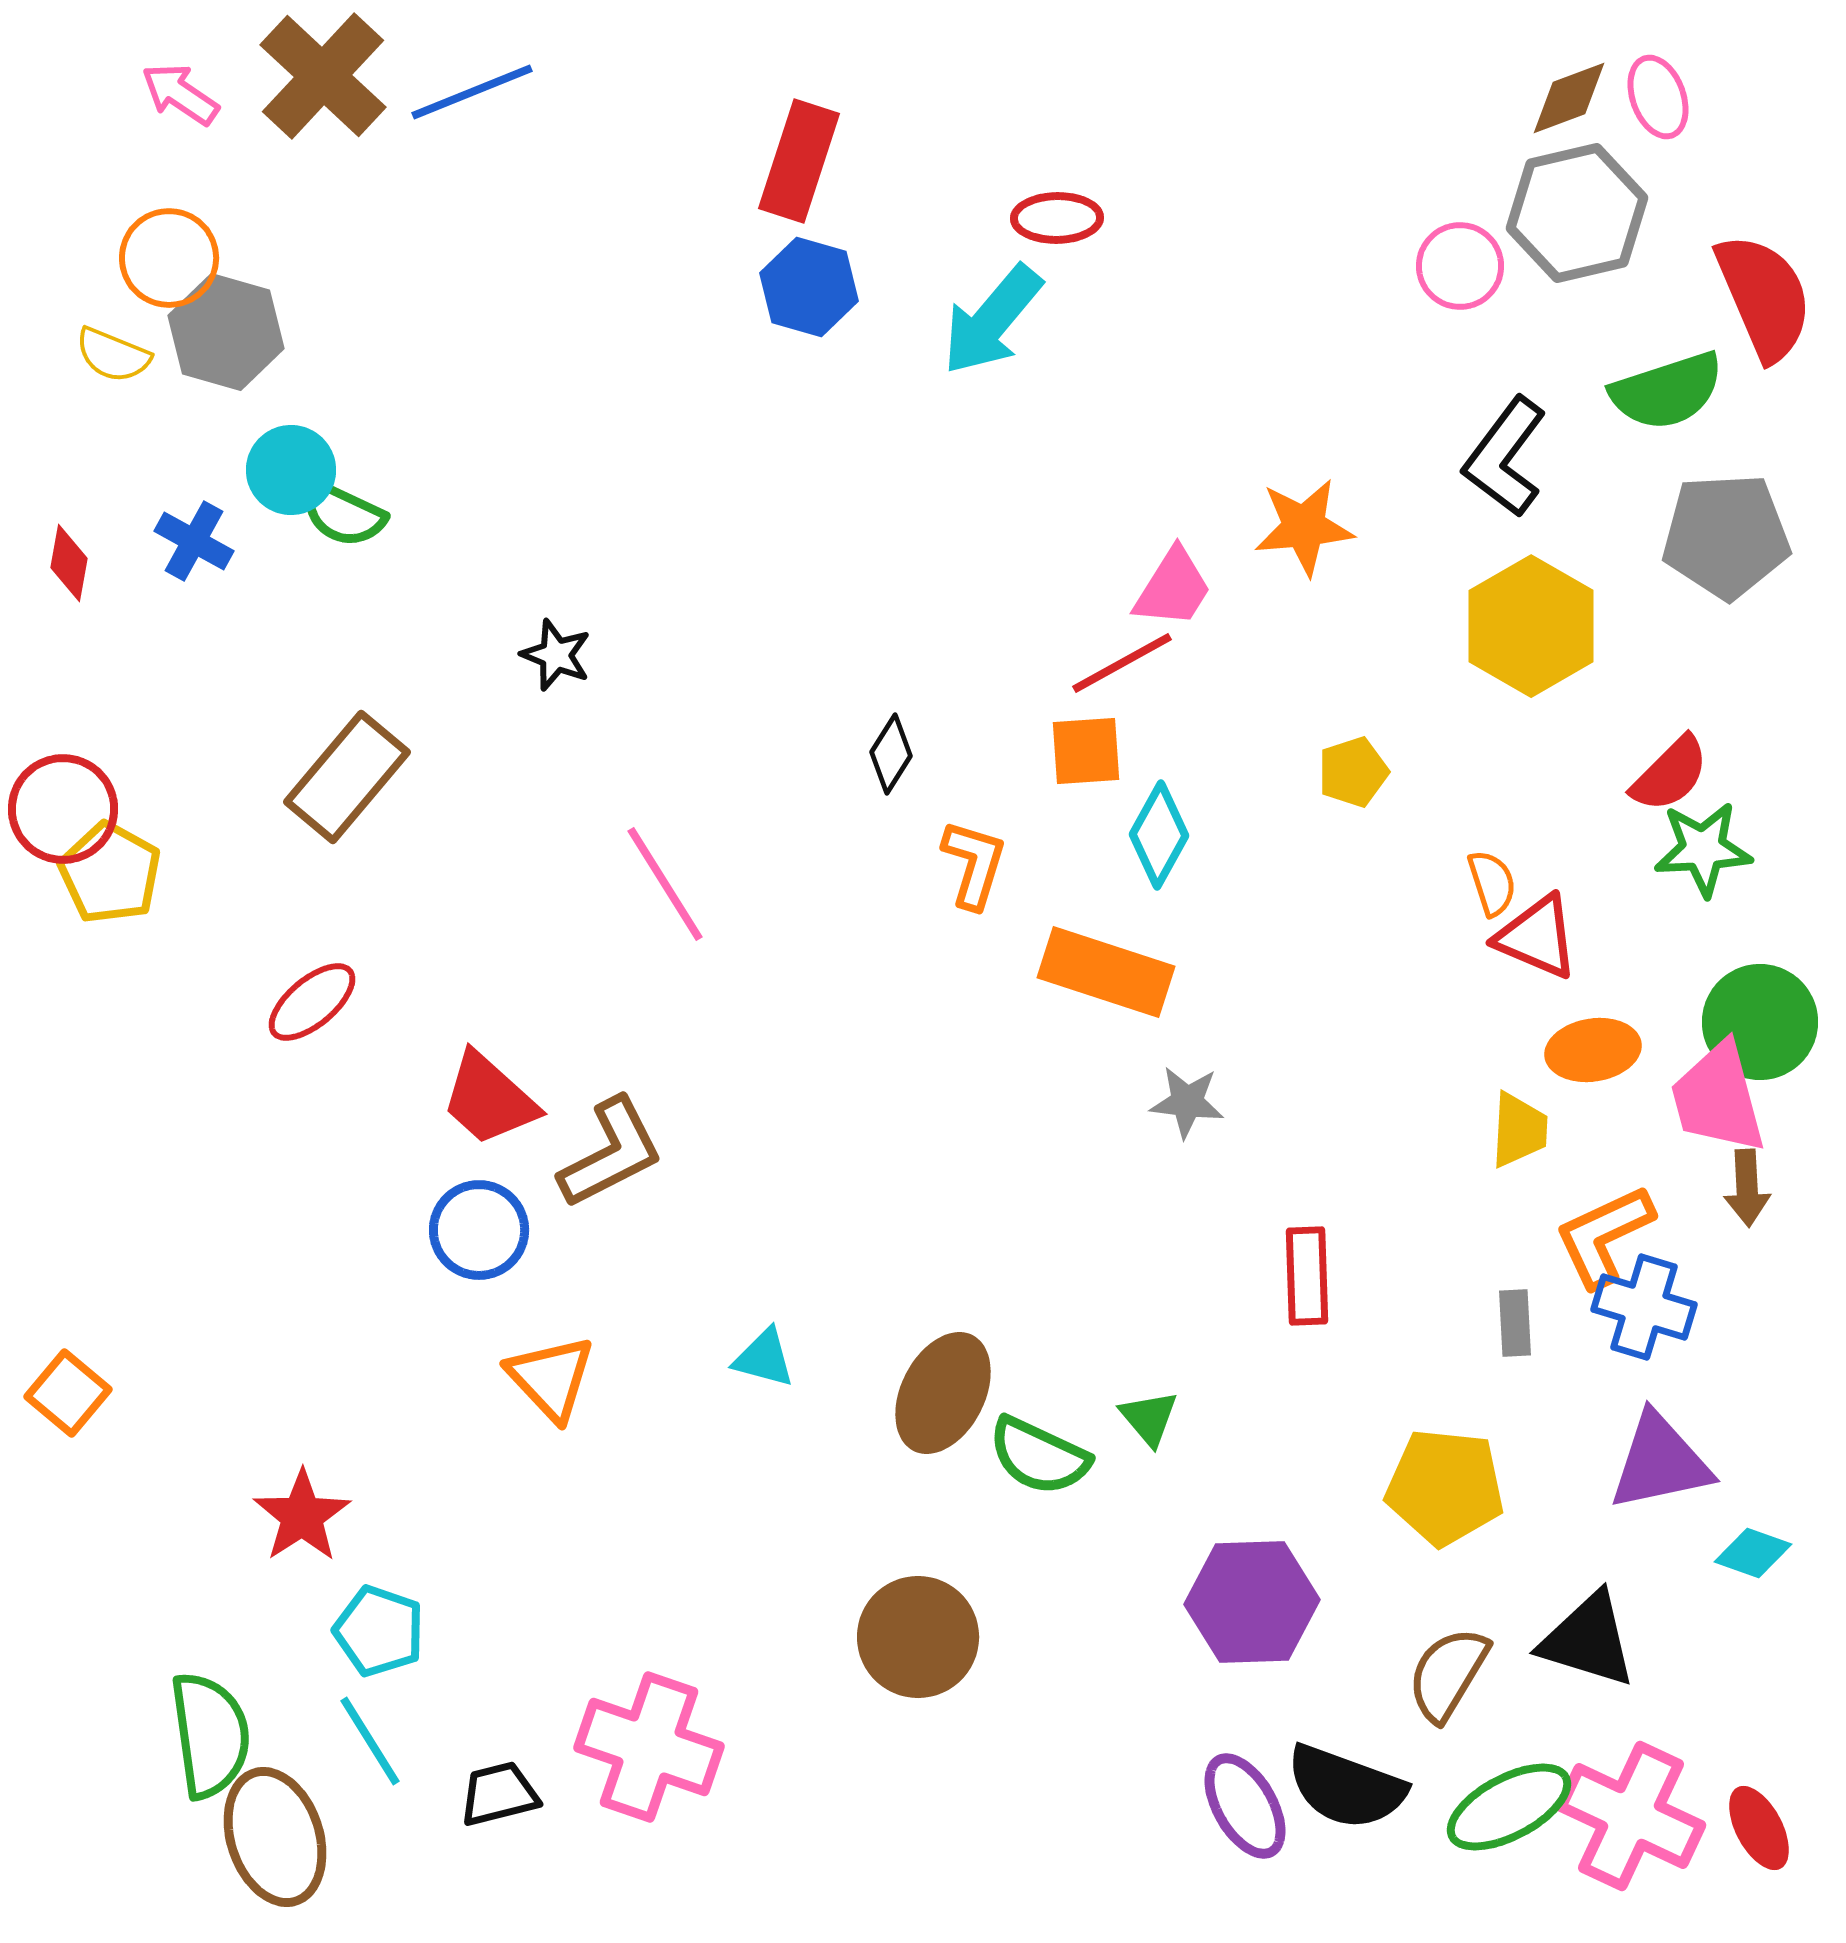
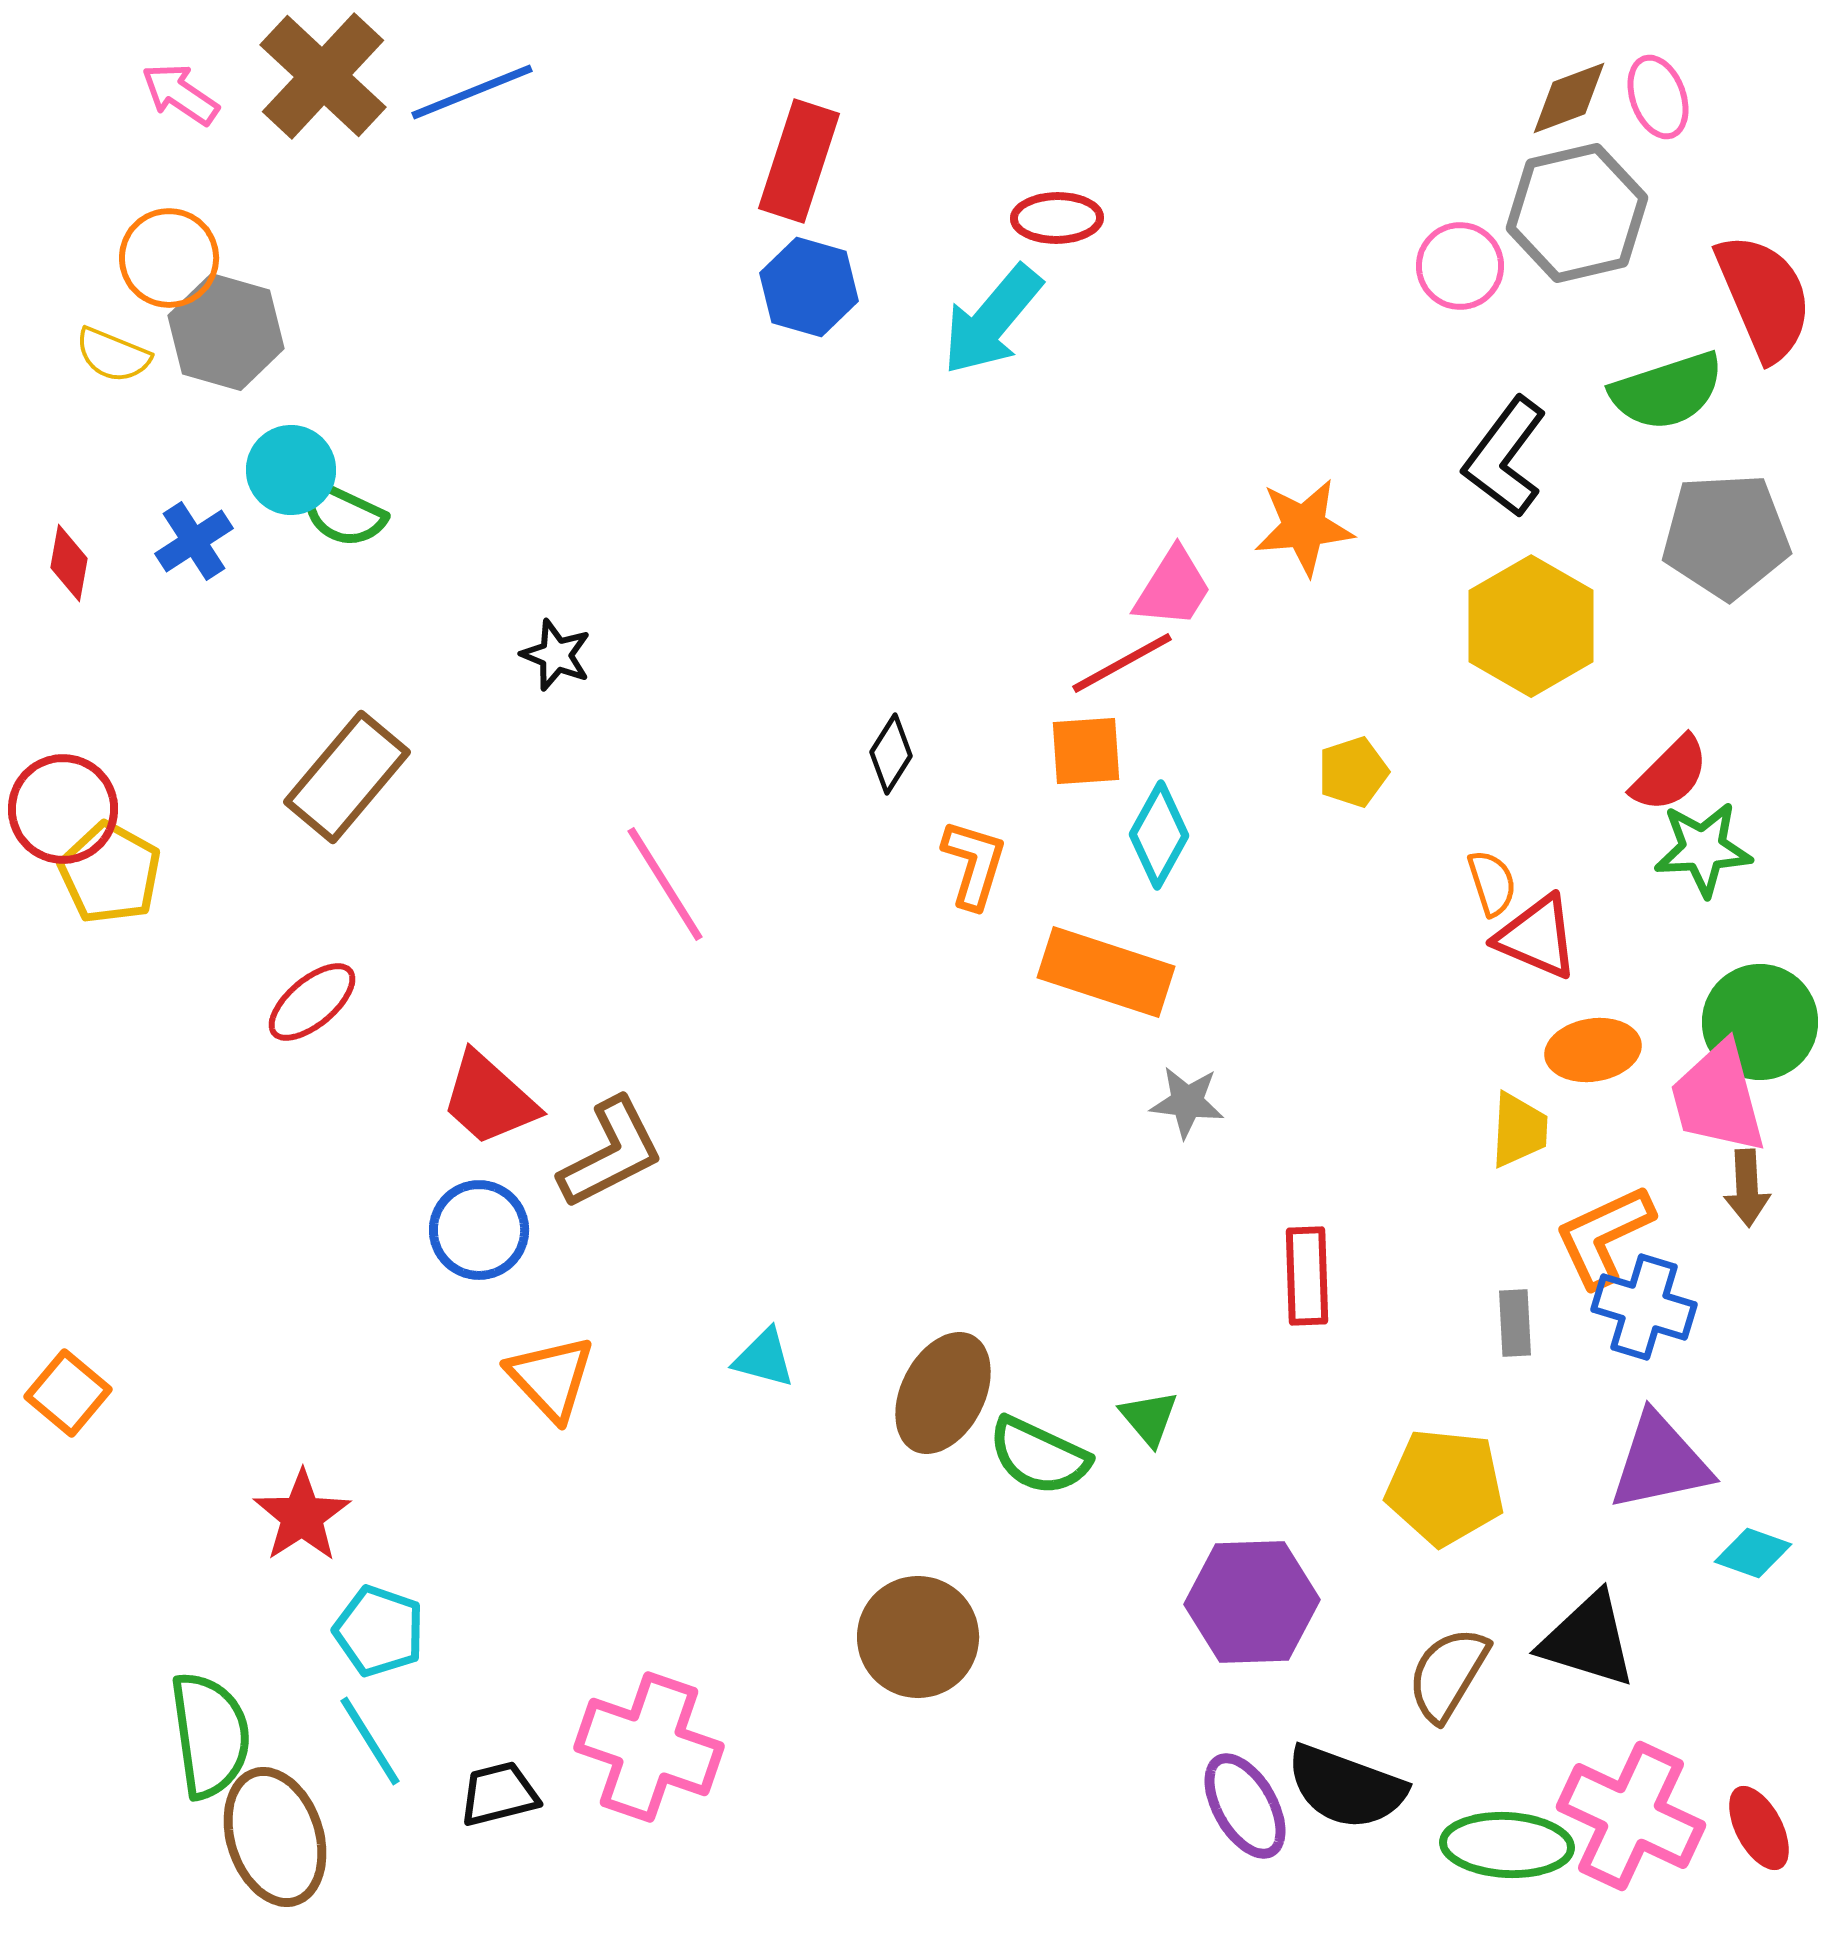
blue cross at (194, 541): rotated 28 degrees clockwise
green ellipse at (1509, 1807): moved 2 px left, 38 px down; rotated 31 degrees clockwise
